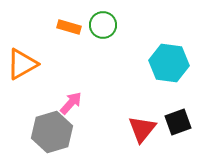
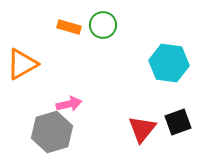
pink arrow: moved 2 px left, 1 px down; rotated 35 degrees clockwise
